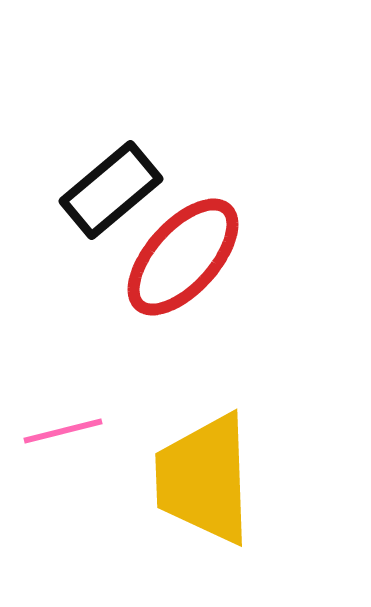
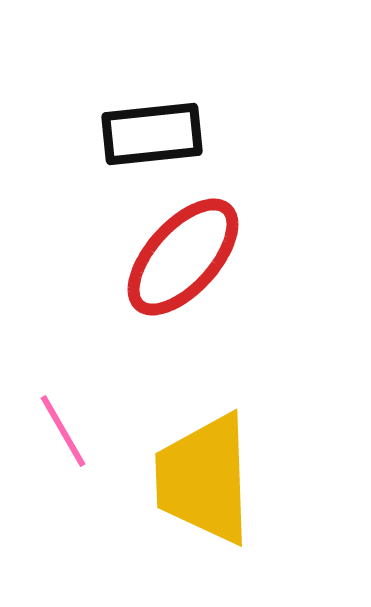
black rectangle: moved 41 px right, 56 px up; rotated 34 degrees clockwise
pink line: rotated 74 degrees clockwise
